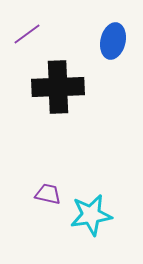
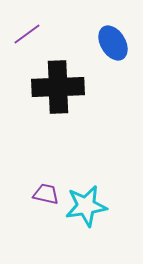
blue ellipse: moved 2 px down; rotated 44 degrees counterclockwise
purple trapezoid: moved 2 px left
cyan star: moved 5 px left, 9 px up
